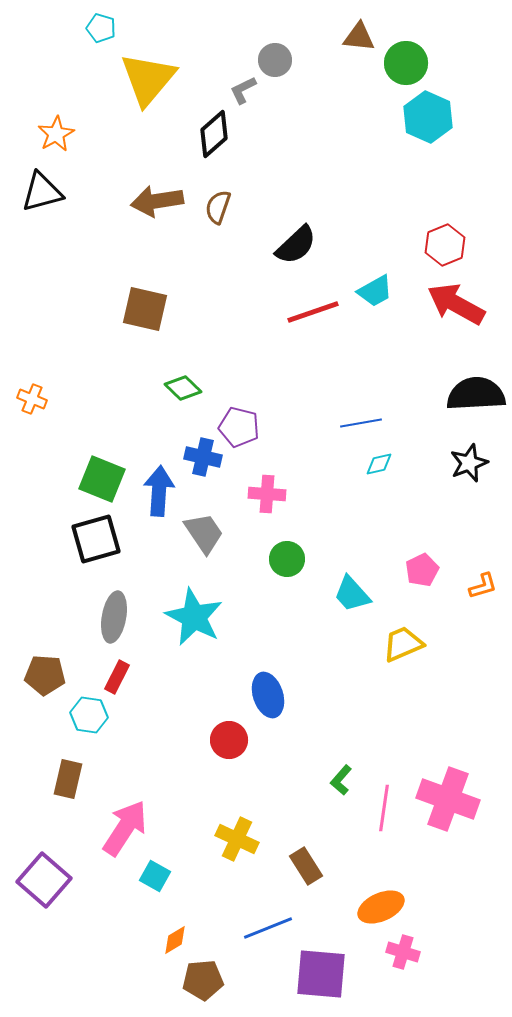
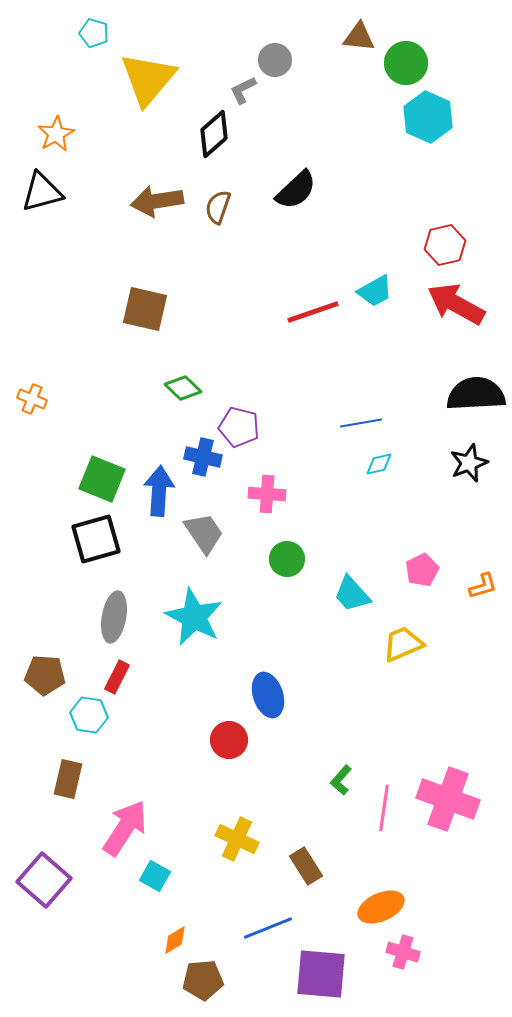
cyan pentagon at (101, 28): moved 7 px left, 5 px down
black semicircle at (296, 245): moved 55 px up
red hexagon at (445, 245): rotated 9 degrees clockwise
